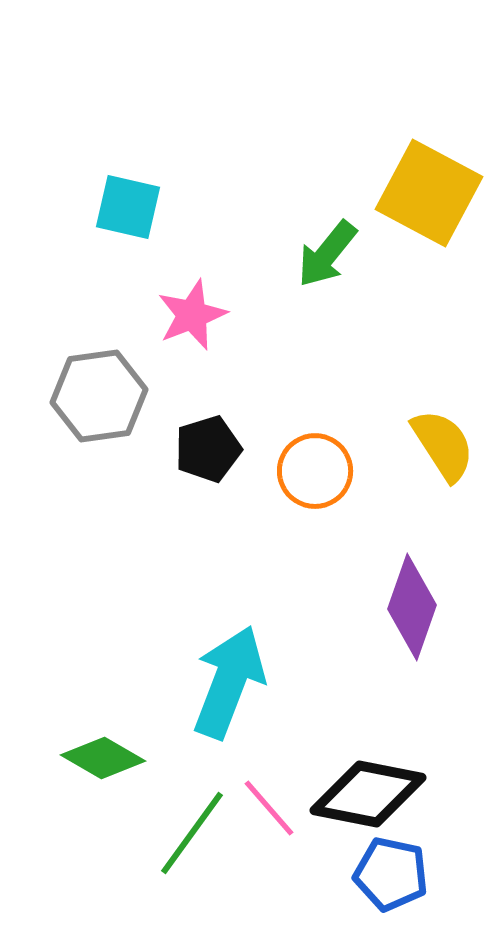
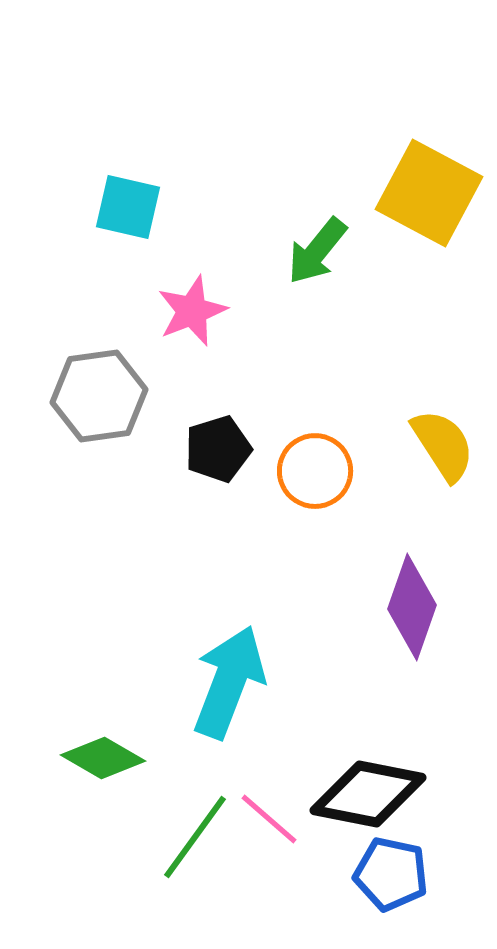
green arrow: moved 10 px left, 3 px up
pink star: moved 4 px up
black pentagon: moved 10 px right
pink line: moved 11 px down; rotated 8 degrees counterclockwise
green line: moved 3 px right, 4 px down
